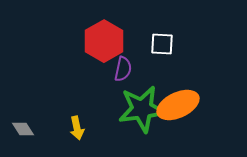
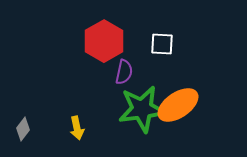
purple semicircle: moved 1 px right, 3 px down
orange ellipse: rotated 9 degrees counterclockwise
gray diamond: rotated 70 degrees clockwise
